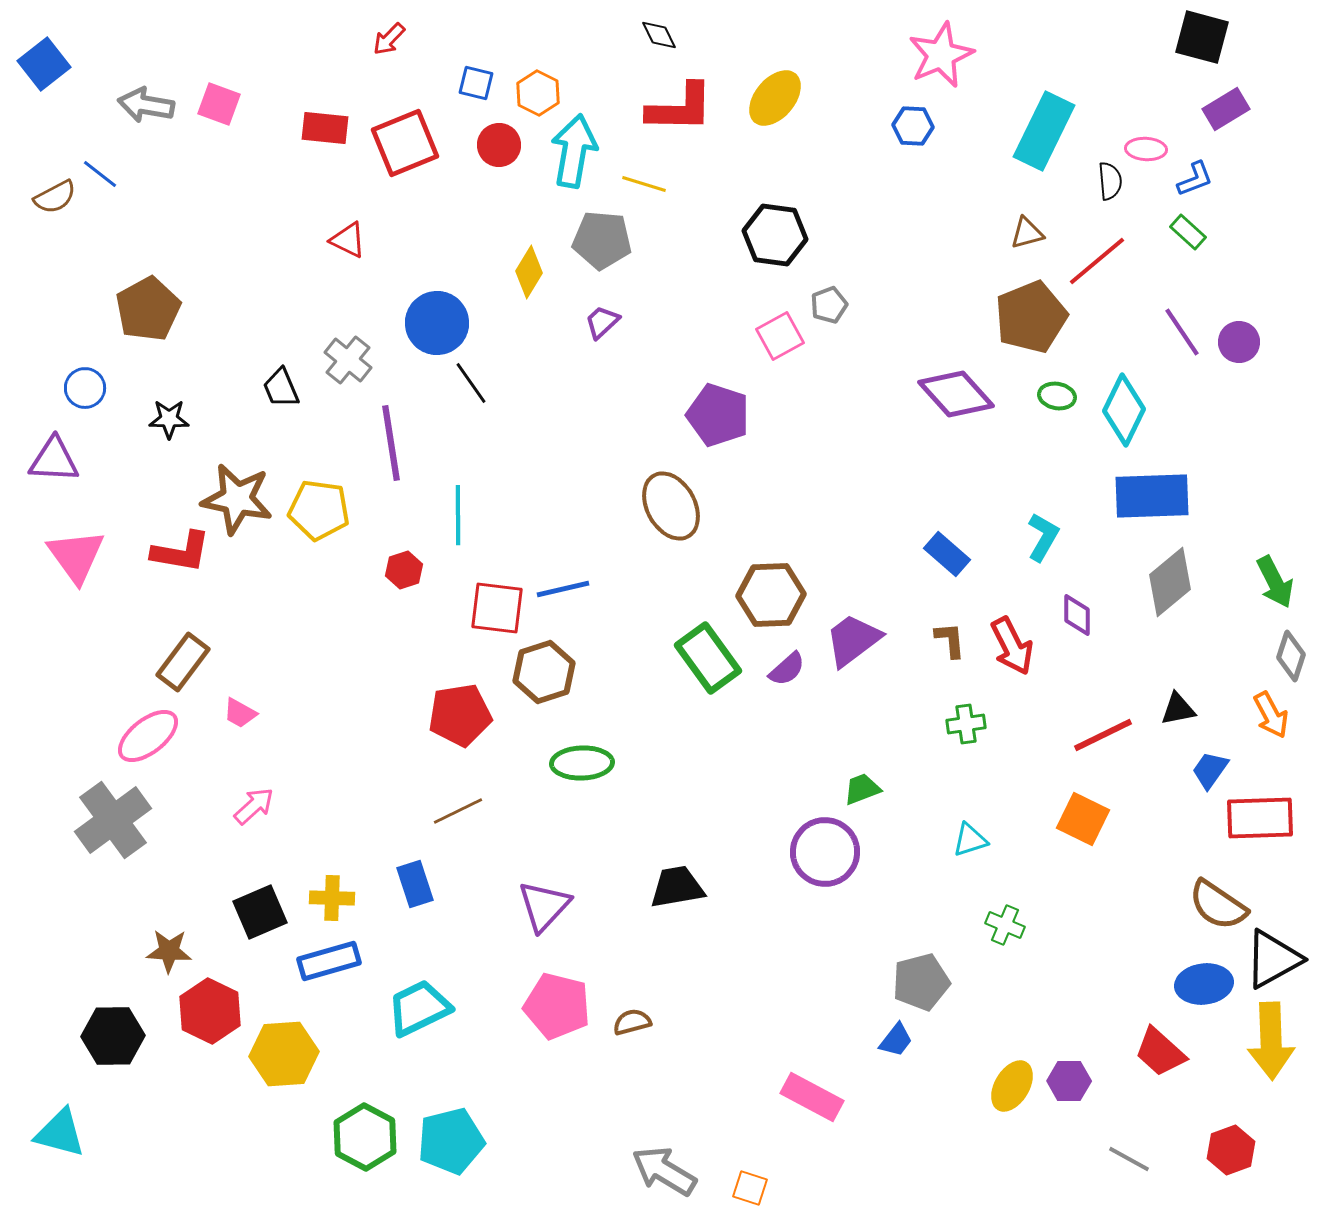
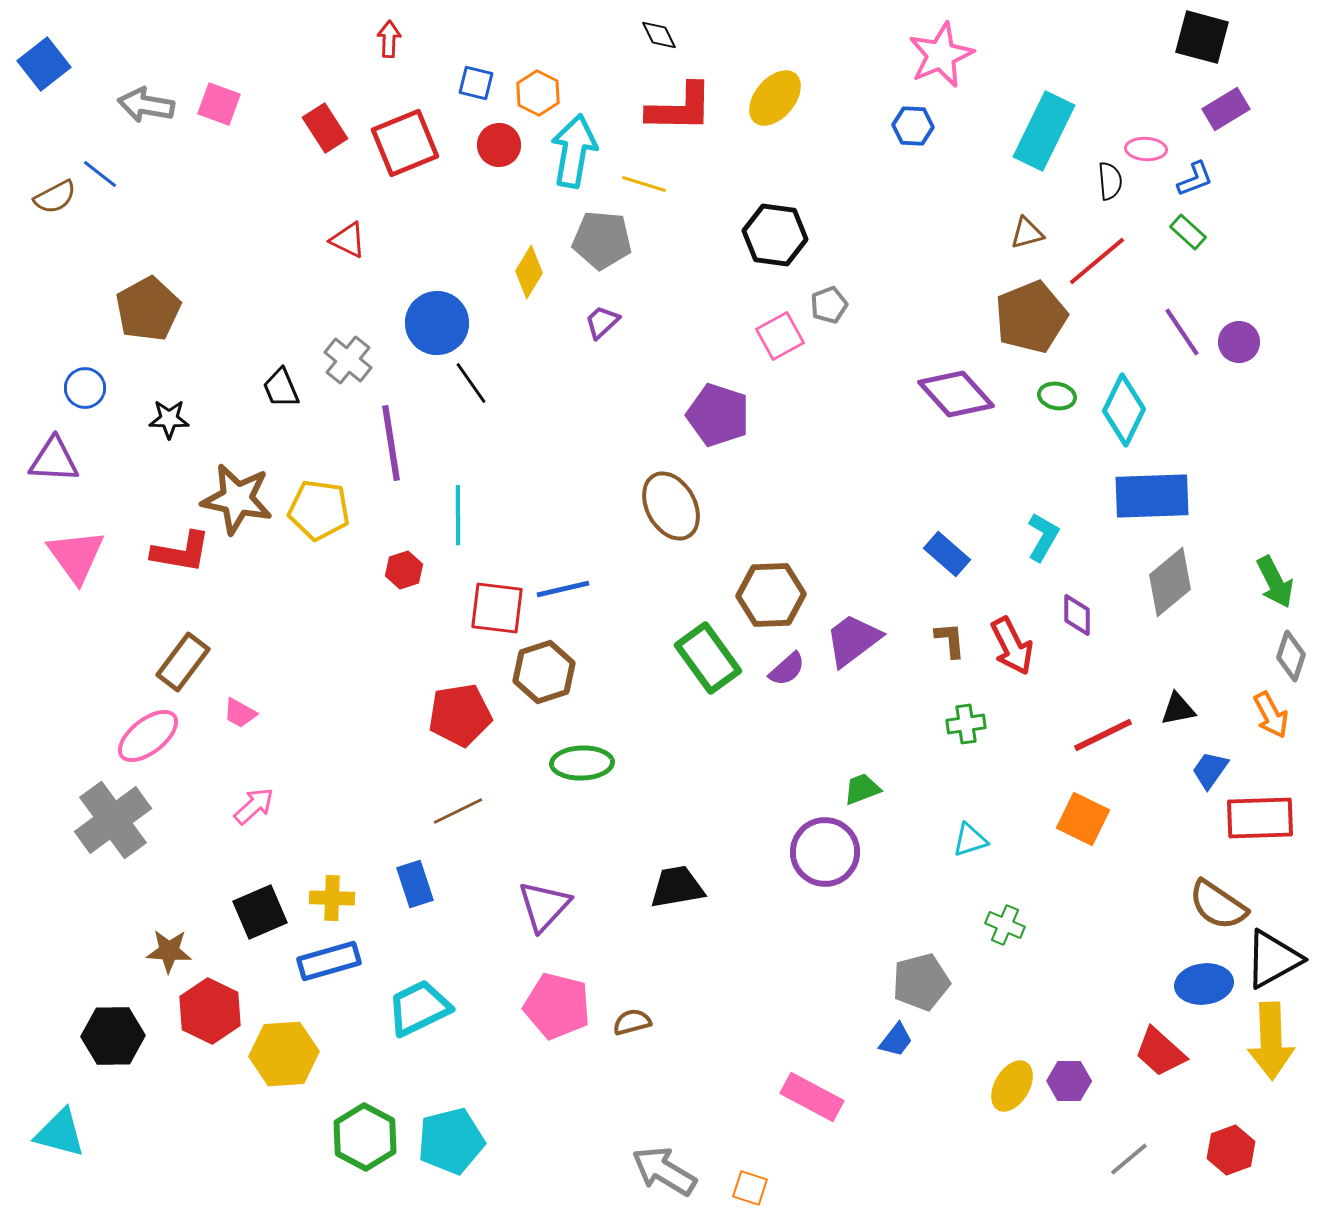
red arrow at (389, 39): rotated 138 degrees clockwise
red rectangle at (325, 128): rotated 51 degrees clockwise
gray line at (1129, 1159): rotated 69 degrees counterclockwise
